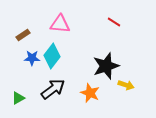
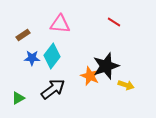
orange star: moved 17 px up
